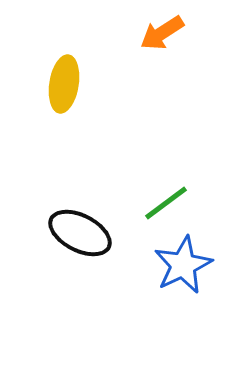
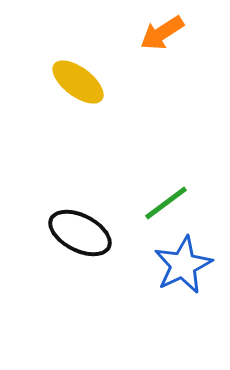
yellow ellipse: moved 14 px right, 2 px up; rotated 62 degrees counterclockwise
